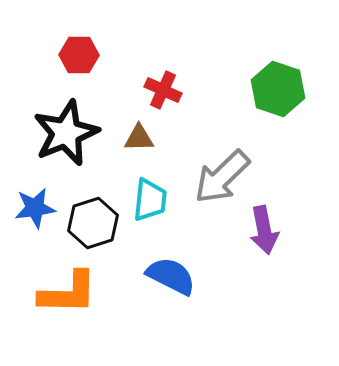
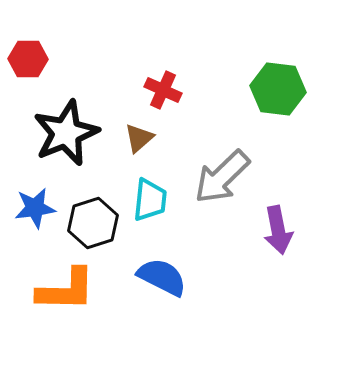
red hexagon: moved 51 px left, 4 px down
green hexagon: rotated 12 degrees counterclockwise
brown triangle: rotated 40 degrees counterclockwise
purple arrow: moved 14 px right
blue semicircle: moved 9 px left, 1 px down
orange L-shape: moved 2 px left, 3 px up
